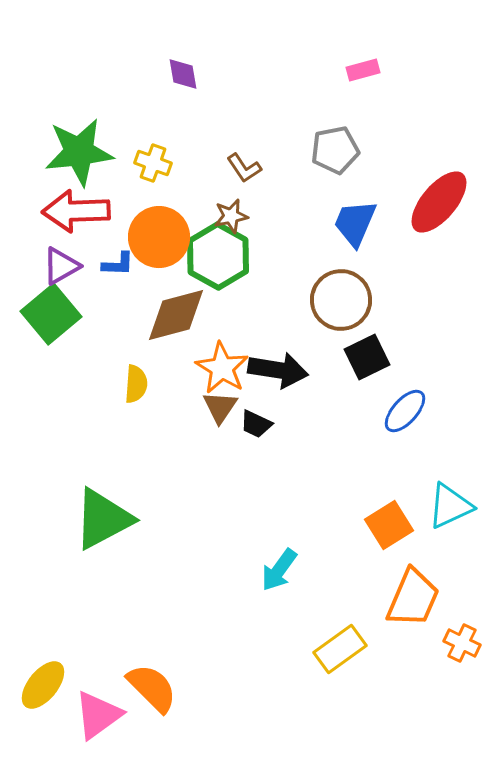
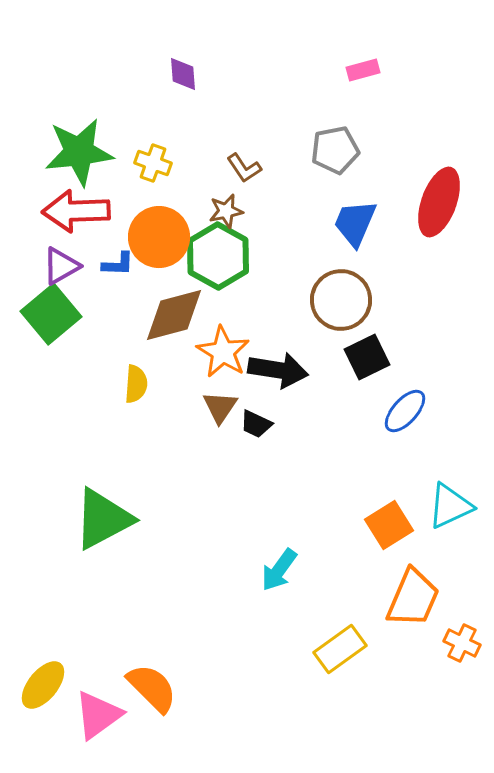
purple diamond: rotated 6 degrees clockwise
red ellipse: rotated 20 degrees counterclockwise
brown star: moved 5 px left, 5 px up
brown diamond: moved 2 px left
orange star: moved 1 px right, 16 px up
